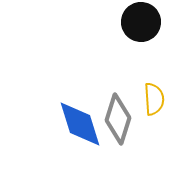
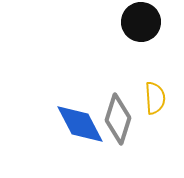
yellow semicircle: moved 1 px right, 1 px up
blue diamond: rotated 10 degrees counterclockwise
